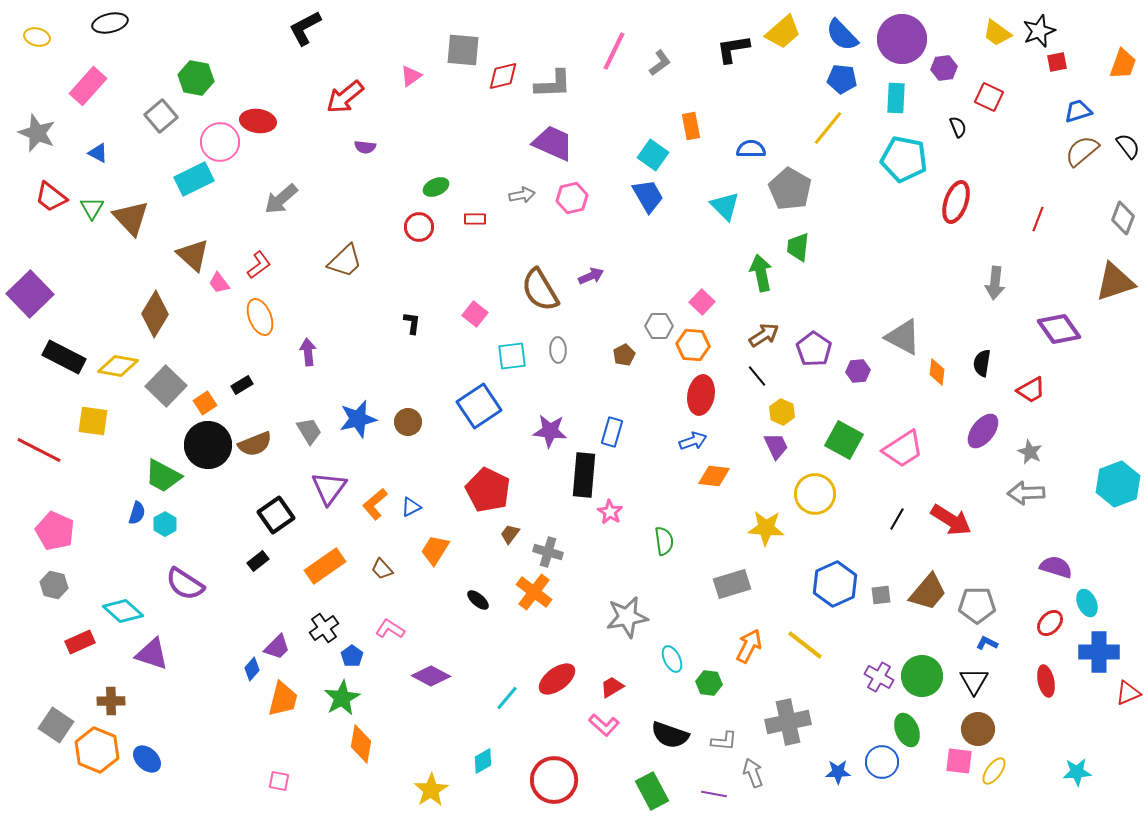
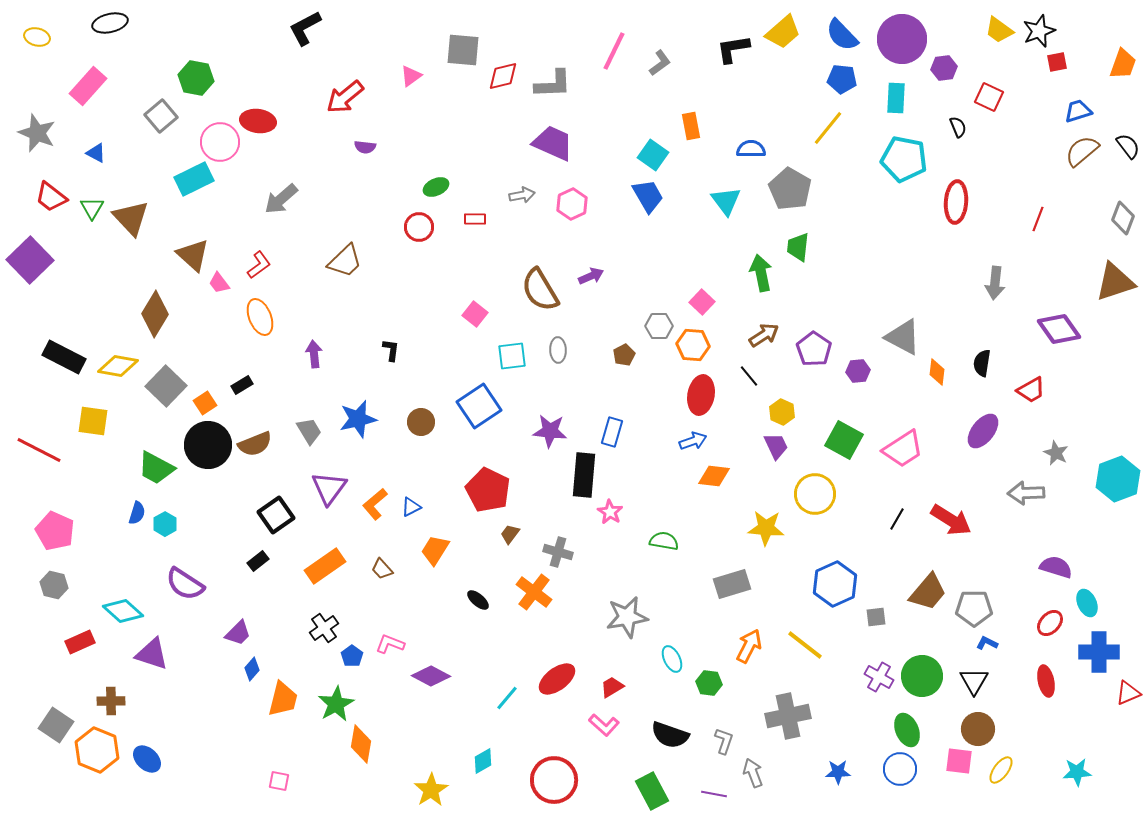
yellow trapezoid at (997, 33): moved 2 px right, 3 px up
blue triangle at (98, 153): moved 2 px left
pink hexagon at (572, 198): moved 6 px down; rotated 12 degrees counterclockwise
red ellipse at (956, 202): rotated 15 degrees counterclockwise
cyan triangle at (725, 206): moved 1 px right, 5 px up; rotated 8 degrees clockwise
purple square at (30, 294): moved 34 px up
black L-shape at (412, 323): moved 21 px left, 27 px down
purple arrow at (308, 352): moved 6 px right, 2 px down
black line at (757, 376): moved 8 px left
brown circle at (408, 422): moved 13 px right
gray star at (1030, 452): moved 26 px right, 1 px down
green trapezoid at (163, 476): moved 7 px left, 8 px up
cyan hexagon at (1118, 484): moved 5 px up
green semicircle at (664, 541): rotated 72 degrees counterclockwise
gray cross at (548, 552): moved 10 px right
gray square at (881, 595): moved 5 px left, 22 px down
gray pentagon at (977, 605): moved 3 px left, 3 px down
pink L-shape at (390, 629): moved 15 px down; rotated 12 degrees counterclockwise
purple trapezoid at (277, 647): moved 39 px left, 14 px up
green star at (342, 698): moved 6 px left, 6 px down
gray cross at (788, 722): moved 6 px up
gray L-shape at (724, 741): rotated 76 degrees counterclockwise
blue circle at (882, 762): moved 18 px right, 7 px down
yellow ellipse at (994, 771): moved 7 px right, 1 px up
